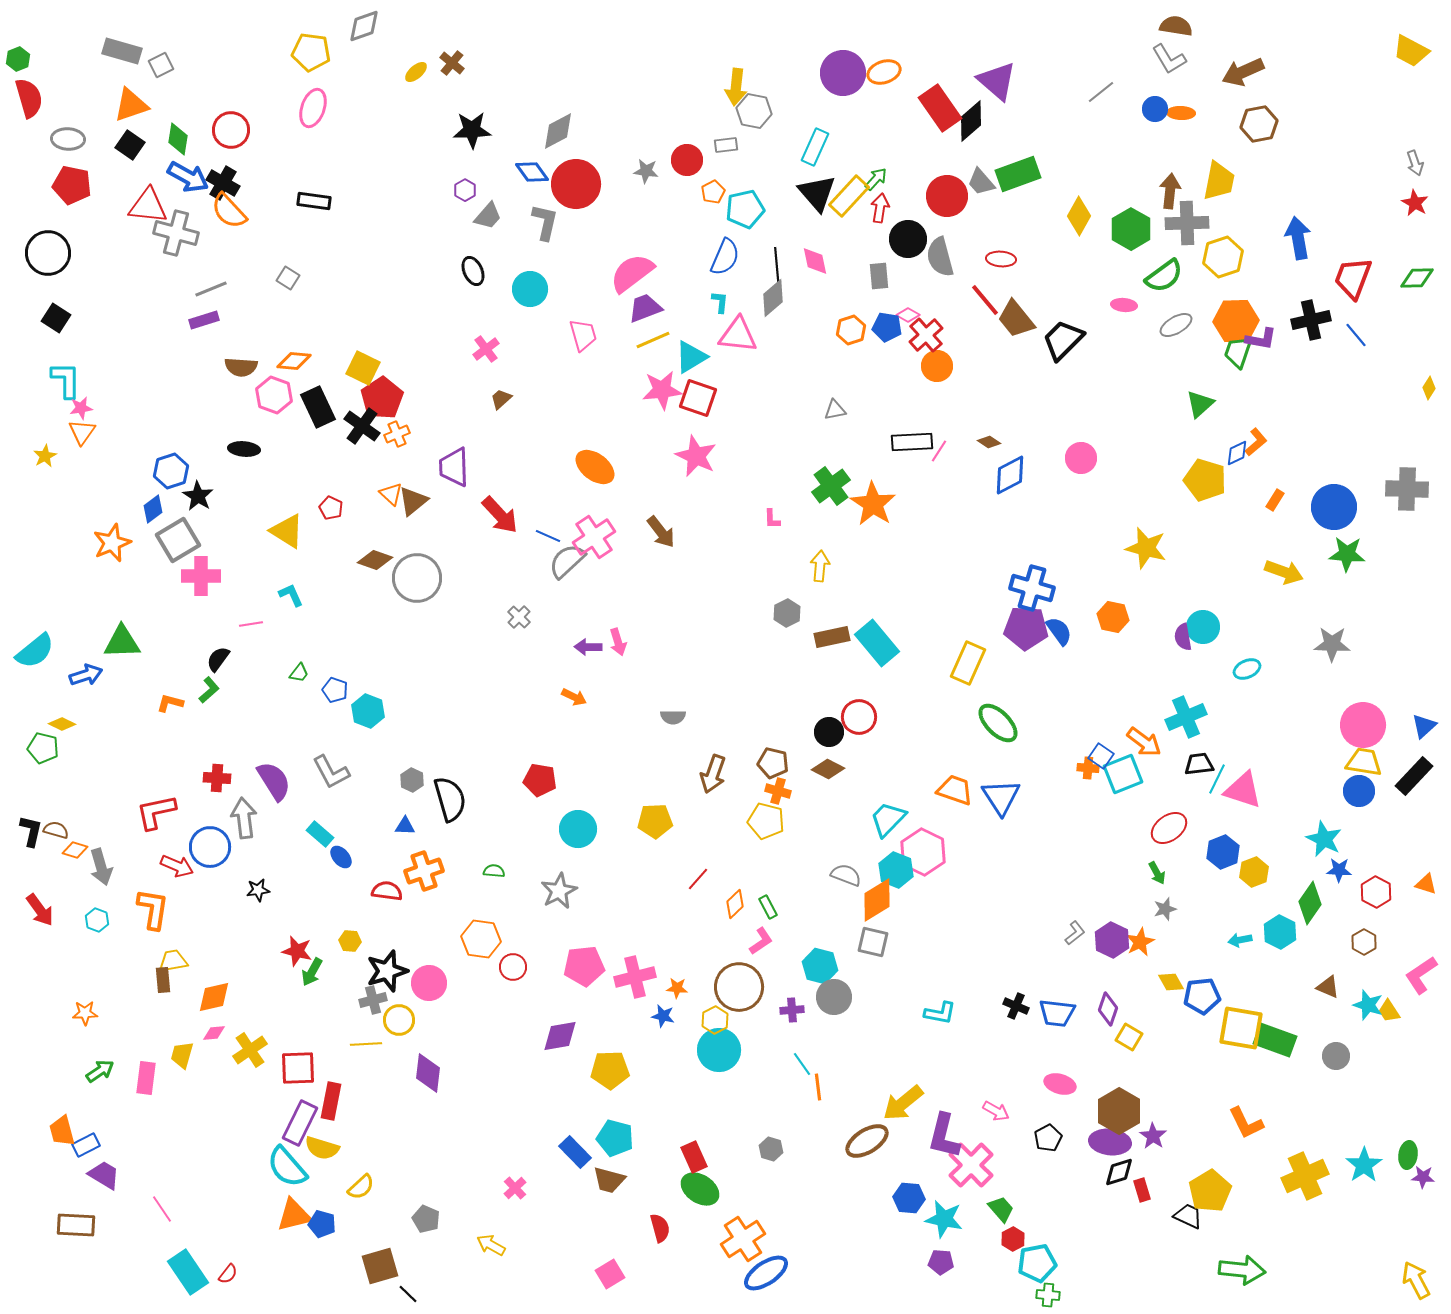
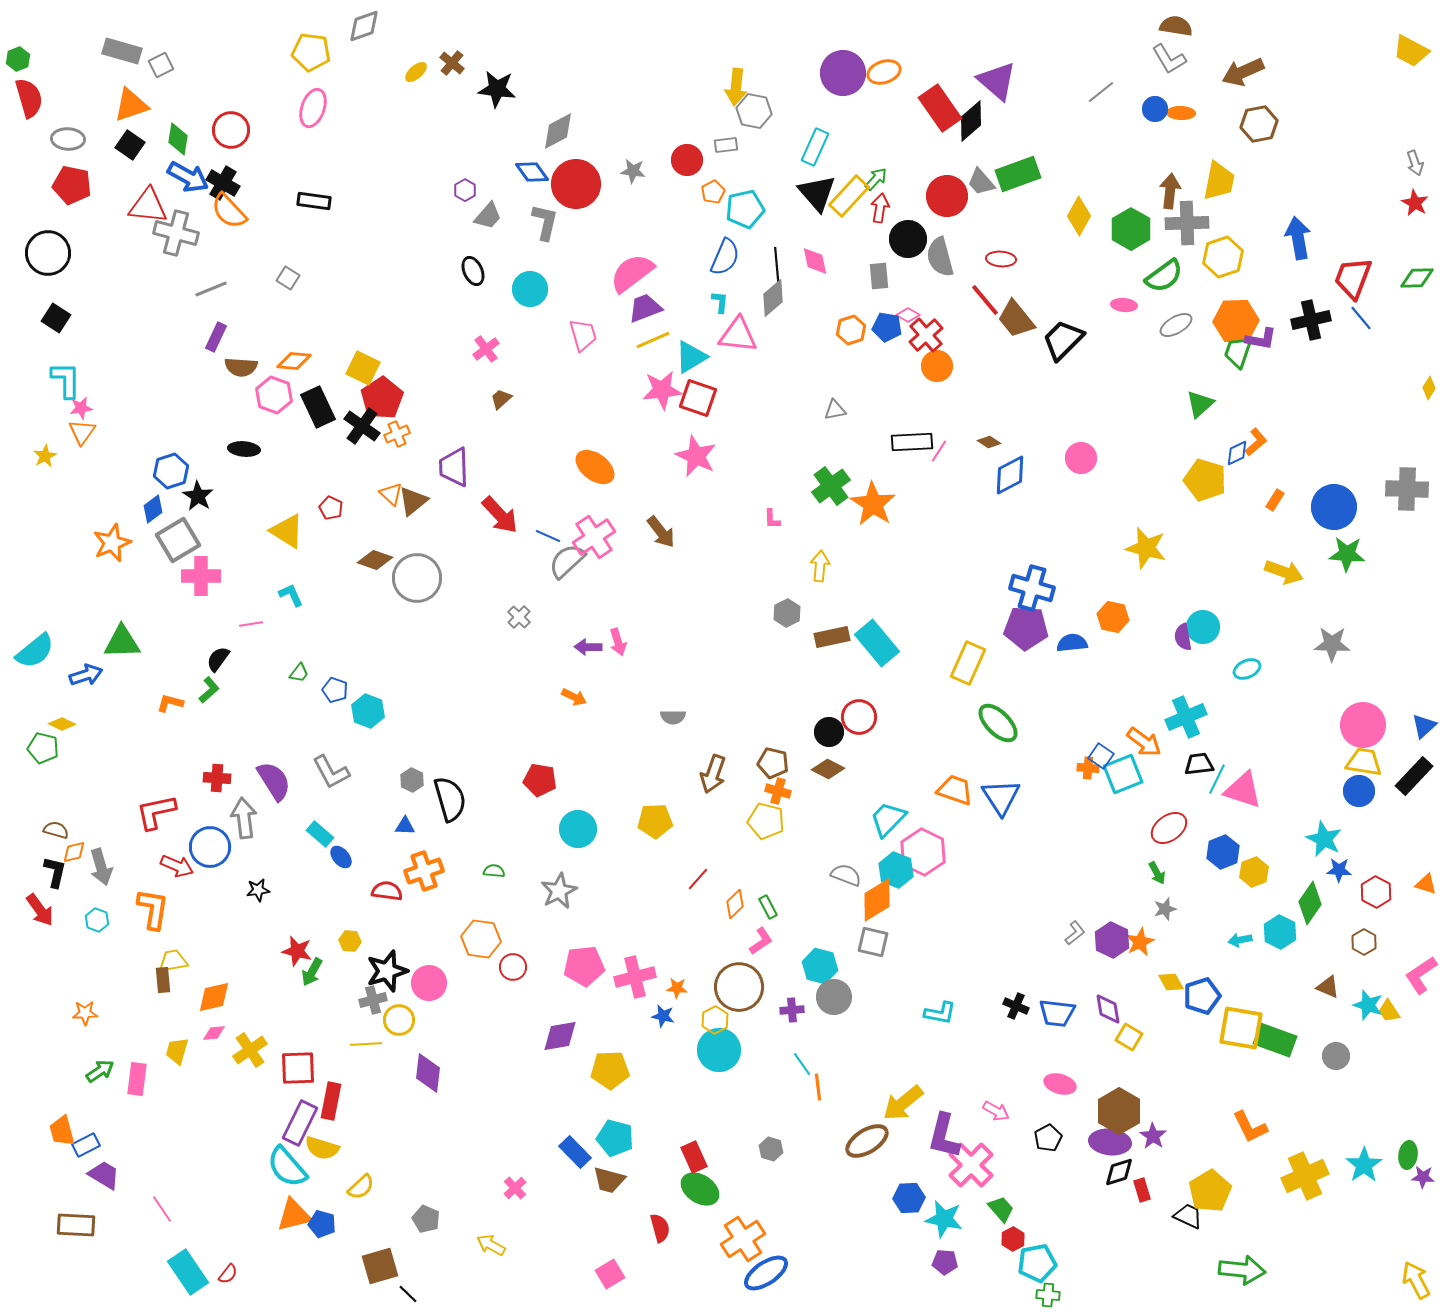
black star at (472, 130): moved 25 px right, 41 px up; rotated 9 degrees clockwise
gray star at (646, 171): moved 13 px left
purple rectangle at (204, 320): moved 12 px right, 17 px down; rotated 48 degrees counterclockwise
blue line at (1356, 335): moved 5 px right, 17 px up
blue semicircle at (1059, 631): moved 13 px right, 12 px down; rotated 60 degrees counterclockwise
black L-shape at (31, 831): moved 24 px right, 41 px down
orange diamond at (75, 850): moved 1 px left, 2 px down; rotated 30 degrees counterclockwise
blue pentagon at (1202, 996): rotated 12 degrees counterclockwise
purple diamond at (1108, 1009): rotated 28 degrees counterclockwise
yellow trapezoid at (182, 1055): moved 5 px left, 4 px up
pink rectangle at (146, 1078): moved 9 px left, 1 px down
orange L-shape at (1246, 1123): moved 4 px right, 4 px down
blue hexagon at (909, 1198): rotated 8 degrees counterclockwise
purple pentagon at (941, 1262): moved 4 px right
